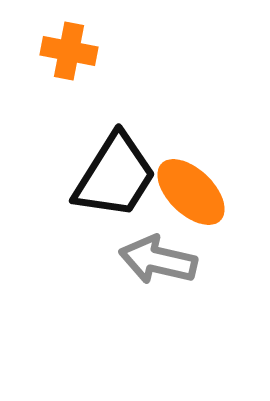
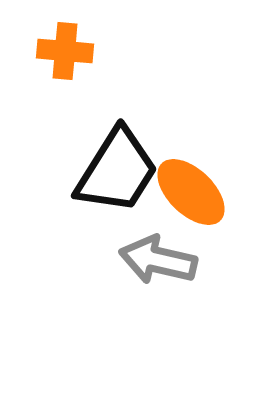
orange cross: moved 4 px left; rotated 6 degrees counterclockwise
black trapezoid: moved 2 px right, 5 px up
